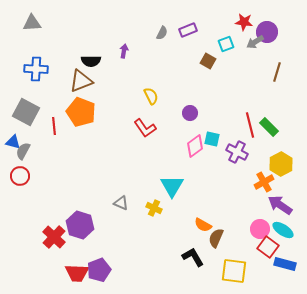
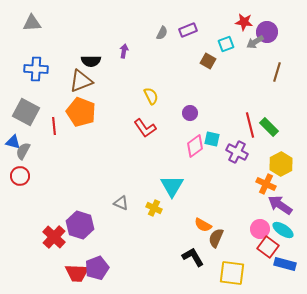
orange cross at (264, 182): moved 2 px right, 2 px down; rotated 36 degrees counterclockwise
purple pentagon at (99, 270): moved 2 px left, 2 px up
yellow square at (234, 271): moved 2 px left, 2 px down
